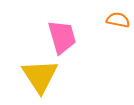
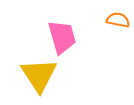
yellow triangle: moved 1 px left, 1 px up
